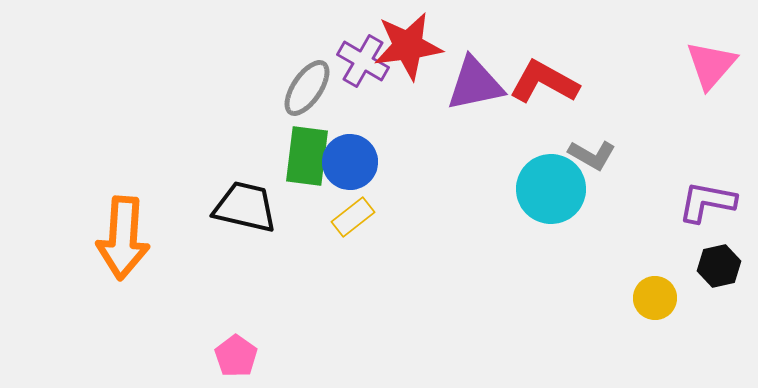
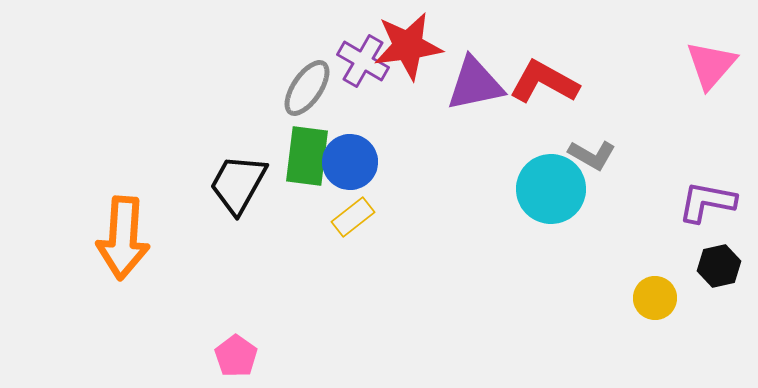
black trapezoid: moved 7 px left, 23 px up; rotated 74 degrees counterclockwise
